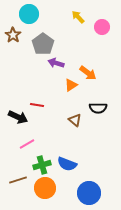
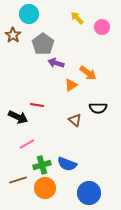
yellow arrow: moved 1 px left, 1 px down
